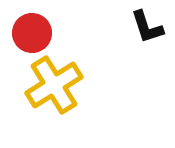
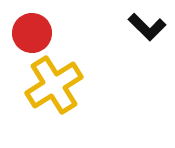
black L-shape: rotated 27 degrees counterclockwise
